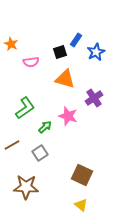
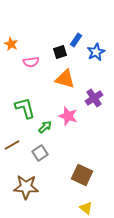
green L-shape: rotated 70 degrees counterclockwise
yellow triangle: moved 5 px right, 3 px down
